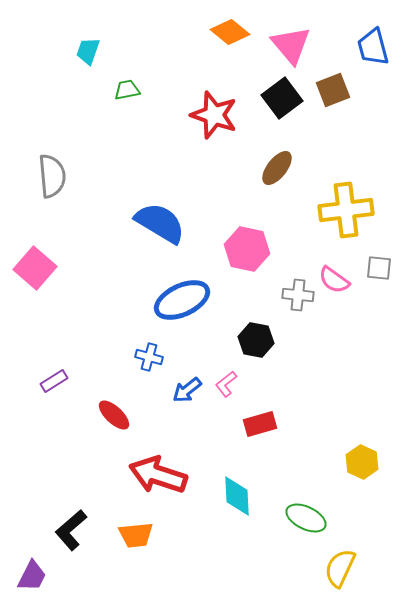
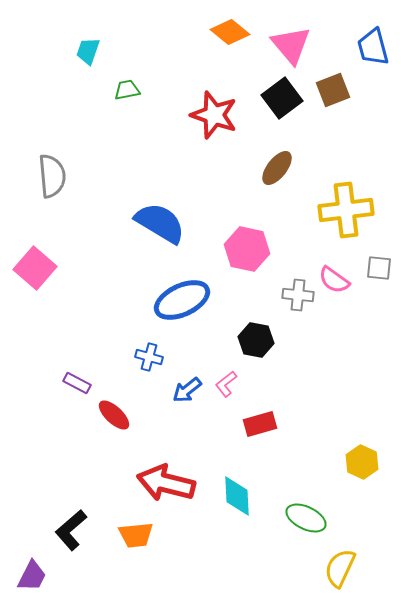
purple rectangle: moved 23 px right, 2 px down; rotated 60 degrees clockwise
red arrow: moved 8 px right, 8 px down; rotated 4 degrees counterclockwise
